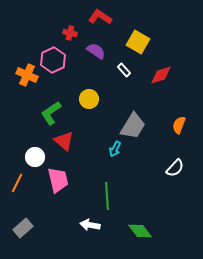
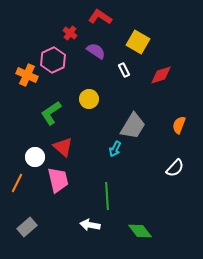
red cross: rotated 24 degrees clockwise
white rectangle: rotated 16 degrees clockwise
red triangle: moved 1 px left, 6 px down
gray rectangle: moved 4 px right, 1 px up
